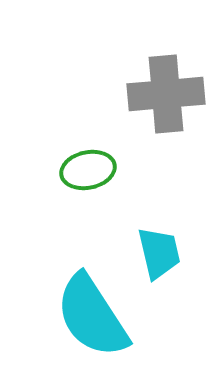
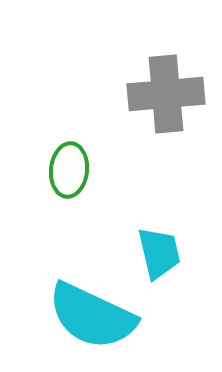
green ellipse: moved 19 px left; rotated 72 degrees counterclockwise
cyan semicircle: rotated 32 degrees counterclockwise
